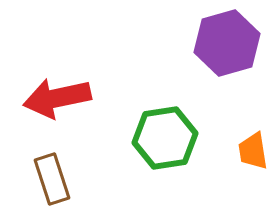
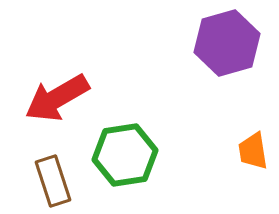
red arrow: rotated 18 degrees counterclockwise
green hexagon: moved 40 px left, 17 px down
brown rectangle: moved 1 px right, 2 px down
